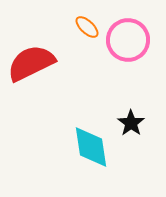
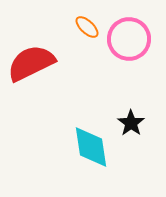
pink circle: moved 1 px right, 1 px up
